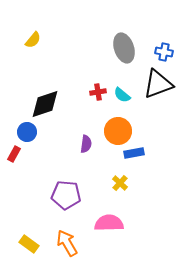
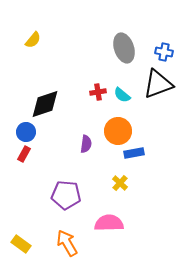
blue circle: moved 1 px left
red rectangle: moved 10 px right
yellow rectangle: moved 8 px left
